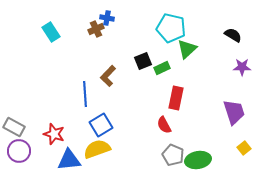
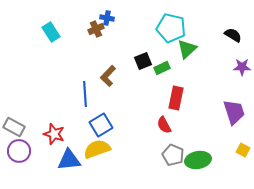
yellow square: moved 1 px left, 2 px down; rotated 24 degrees counterclockwise
